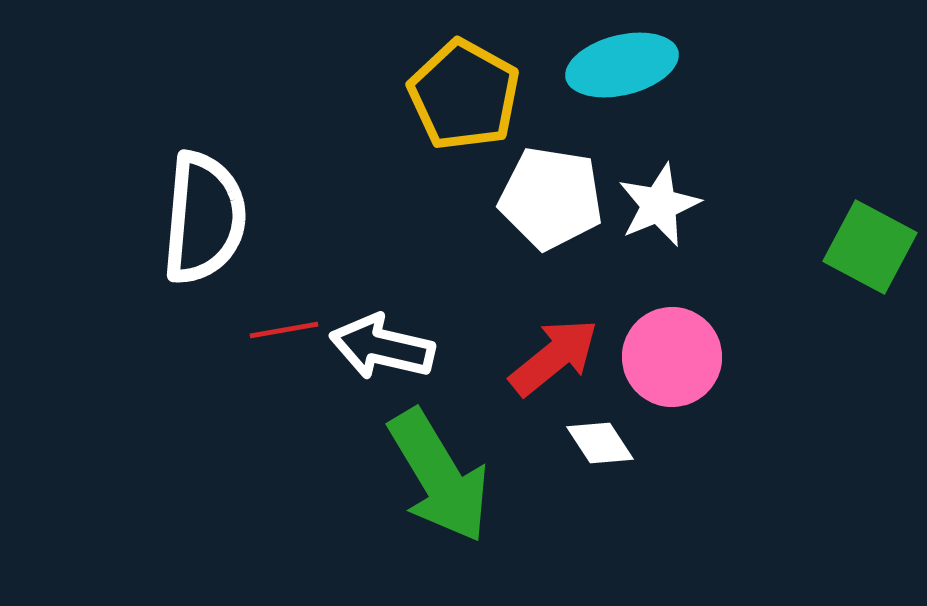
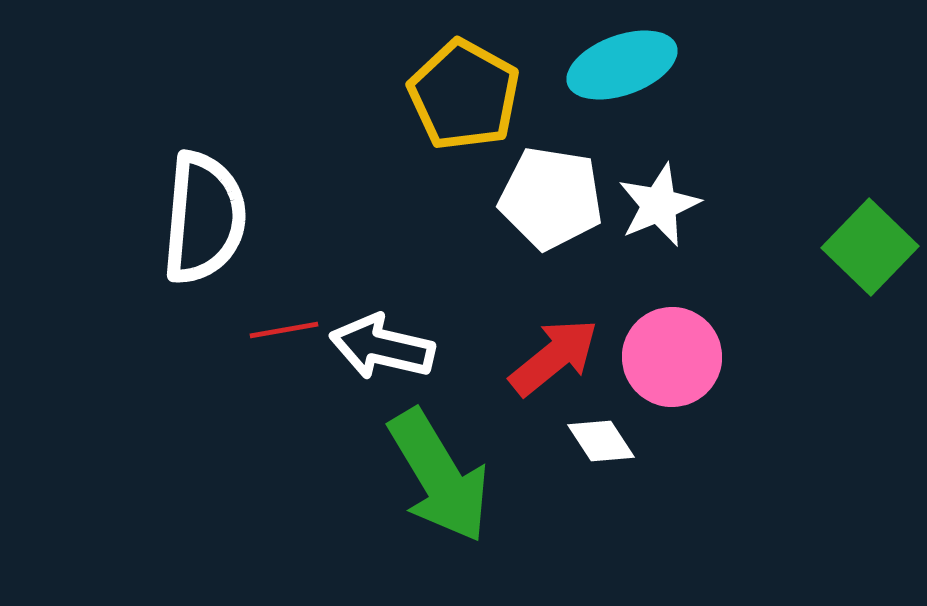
cyan ellipse: rotated 6 degrees counterclockwise
green square: rotated 16 degrees clockwise
white diamond: moved 1 px right, 2 px up
